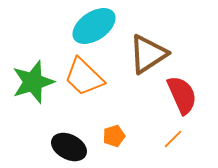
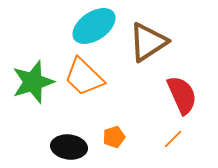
brown triangle: moved 12 px up
orange pentagon: moved 1 px down
black ellipse: rotated 20 degrees counterclockwise
